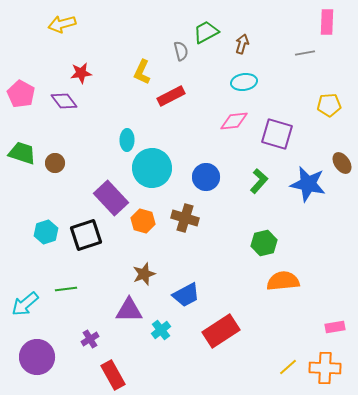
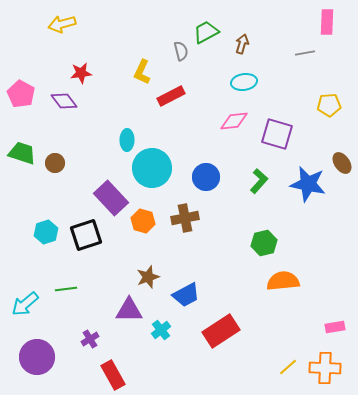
brown cross at (185, 218): rotated 28 degrees counterclockwise
brown star at (144, 274): moved 4 px right, 3 px down
